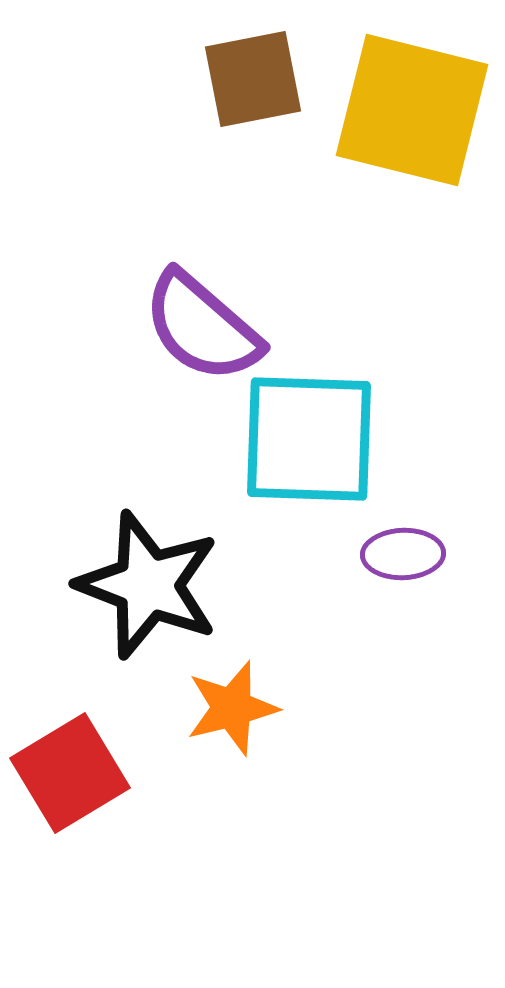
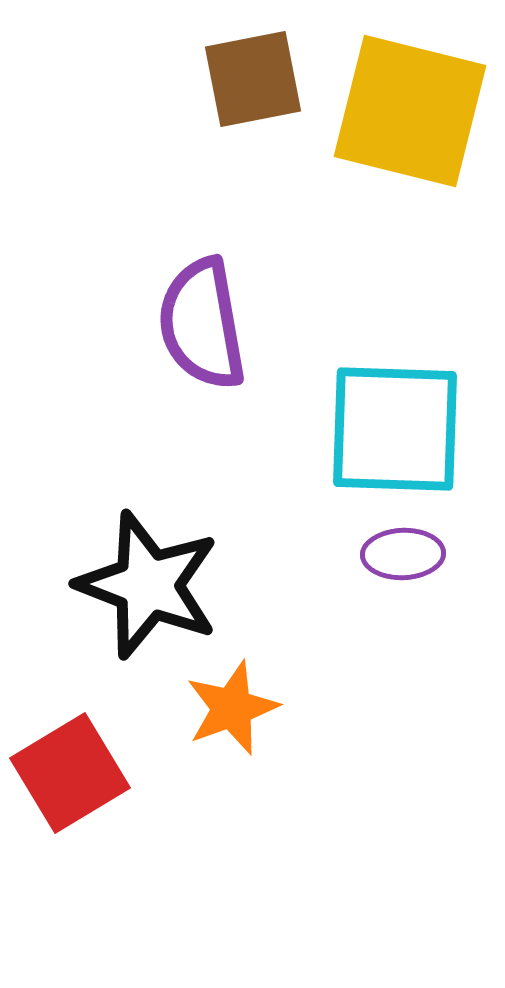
yellow square: moved 2 px left, 1 px down
purple semicircle: moved 3 px up; rotated 39 degrees clockwise
cyan square: moved 86 px right, 10 px up
orange star: rotated 6 degrees counterclockwise
